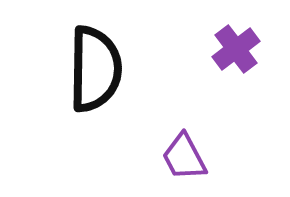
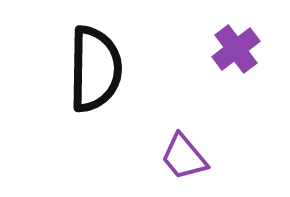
purple trapezoid: rotated 12 degrees counterclockwise
